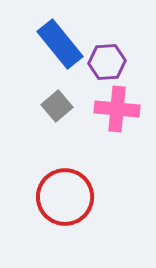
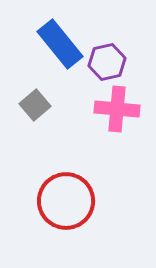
purple hexagon: rotated 9 degrees counterclockwise
gray square: moved 22 px left, 1 px up
red circle: moved 1 px right, 4 px down
